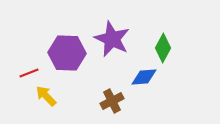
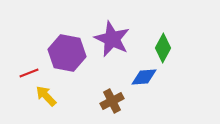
purple hexagon: rotated 9 degrees clockwise
